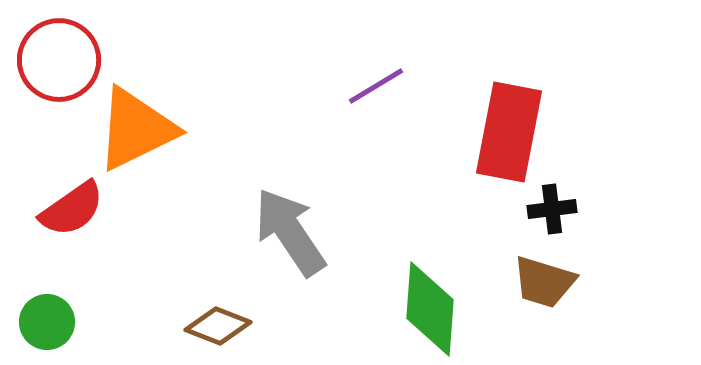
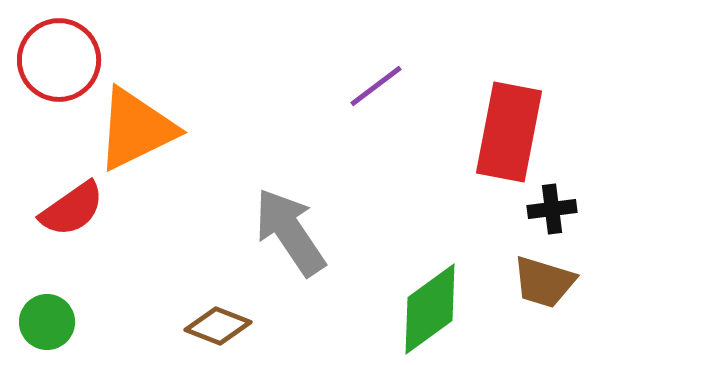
purple line: rotated 6 degrees counterclockwise
green diamond: rotated 50 degrees clockwise
